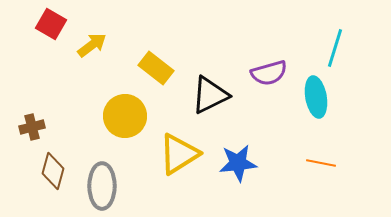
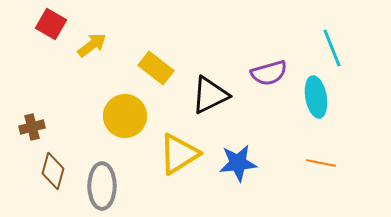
cyan line: moved 3 px left; rotated 39 degrees counterclockwise
